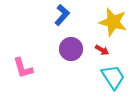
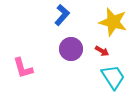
red arrow: moved 1 px down
